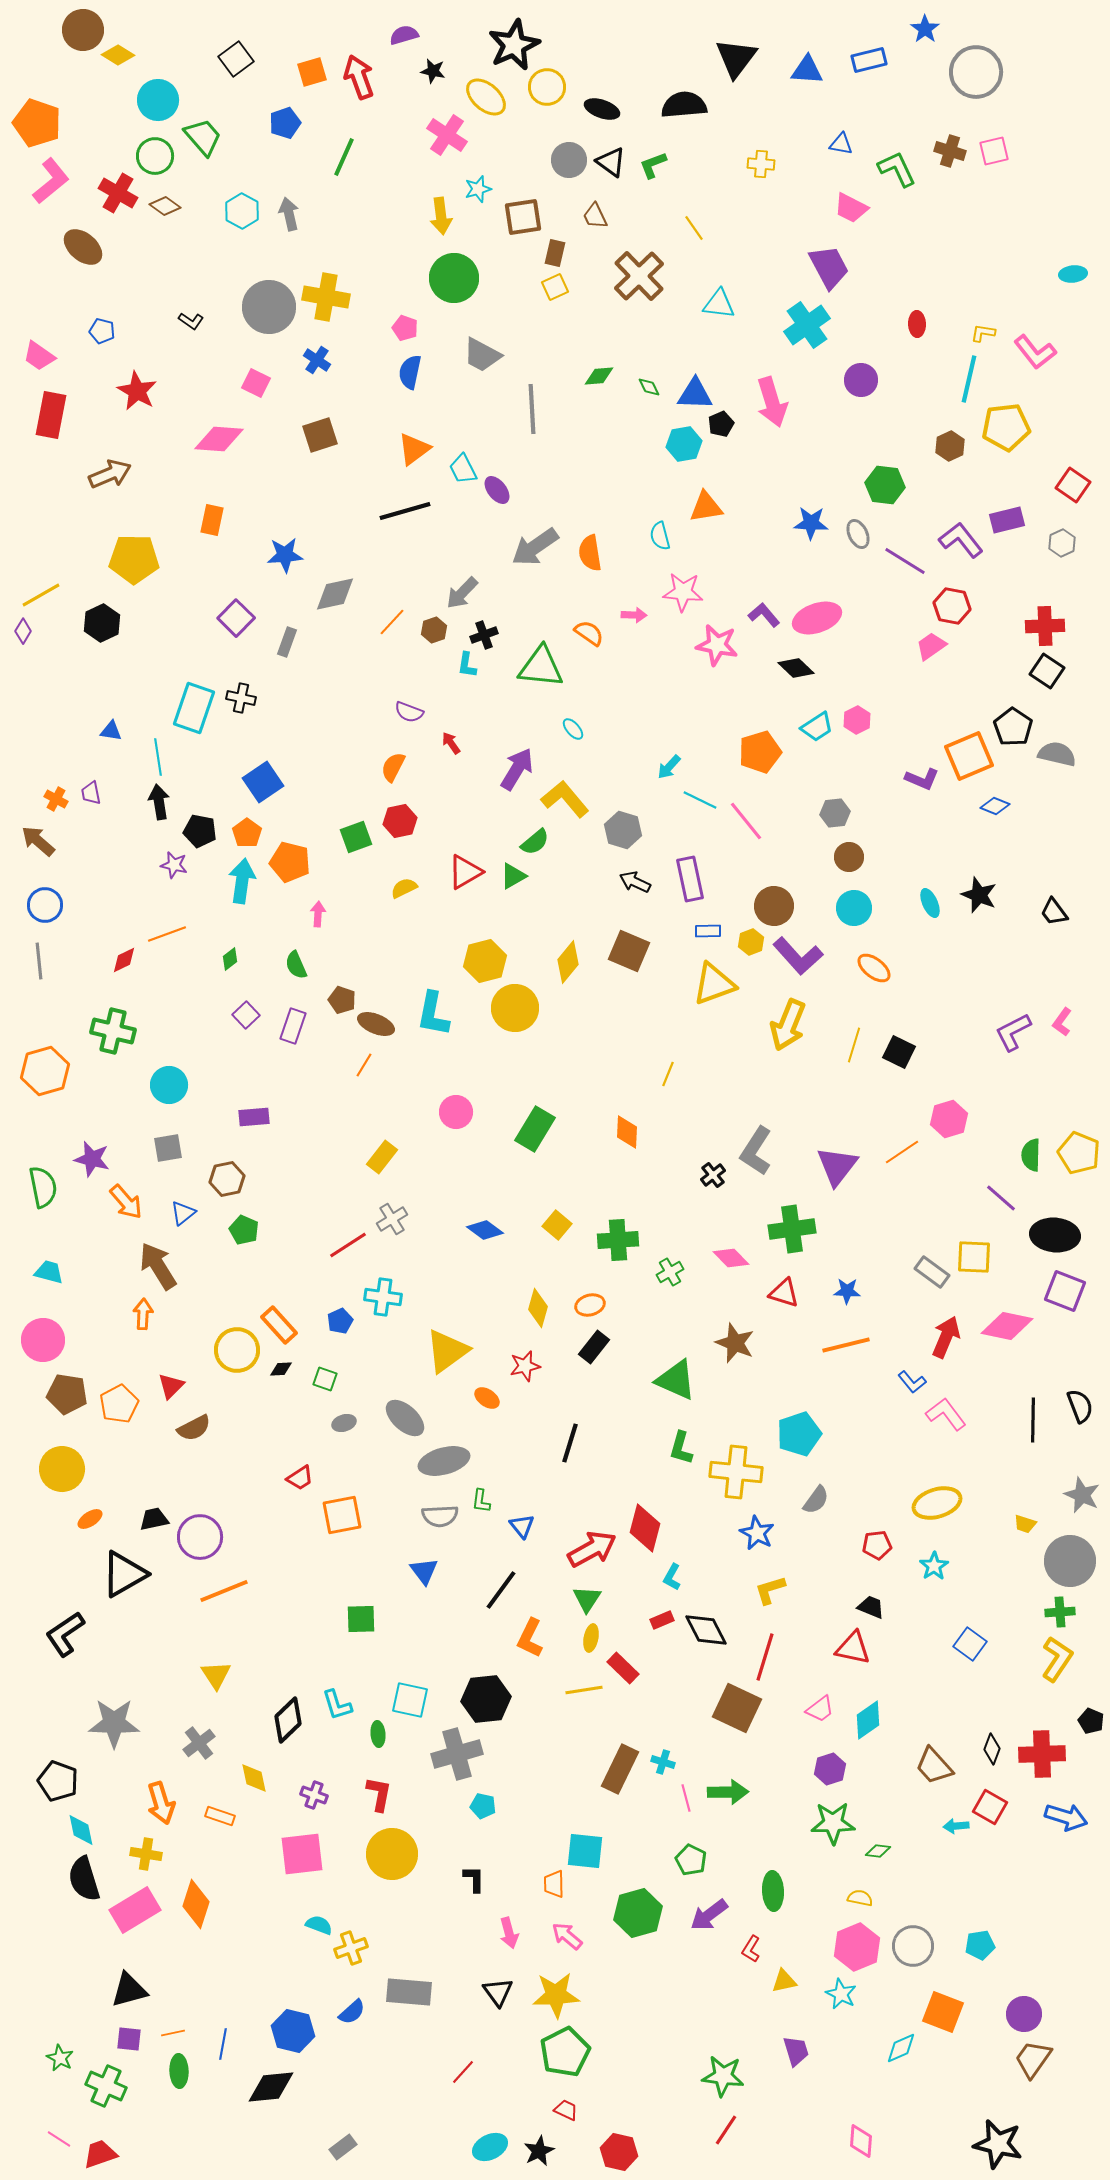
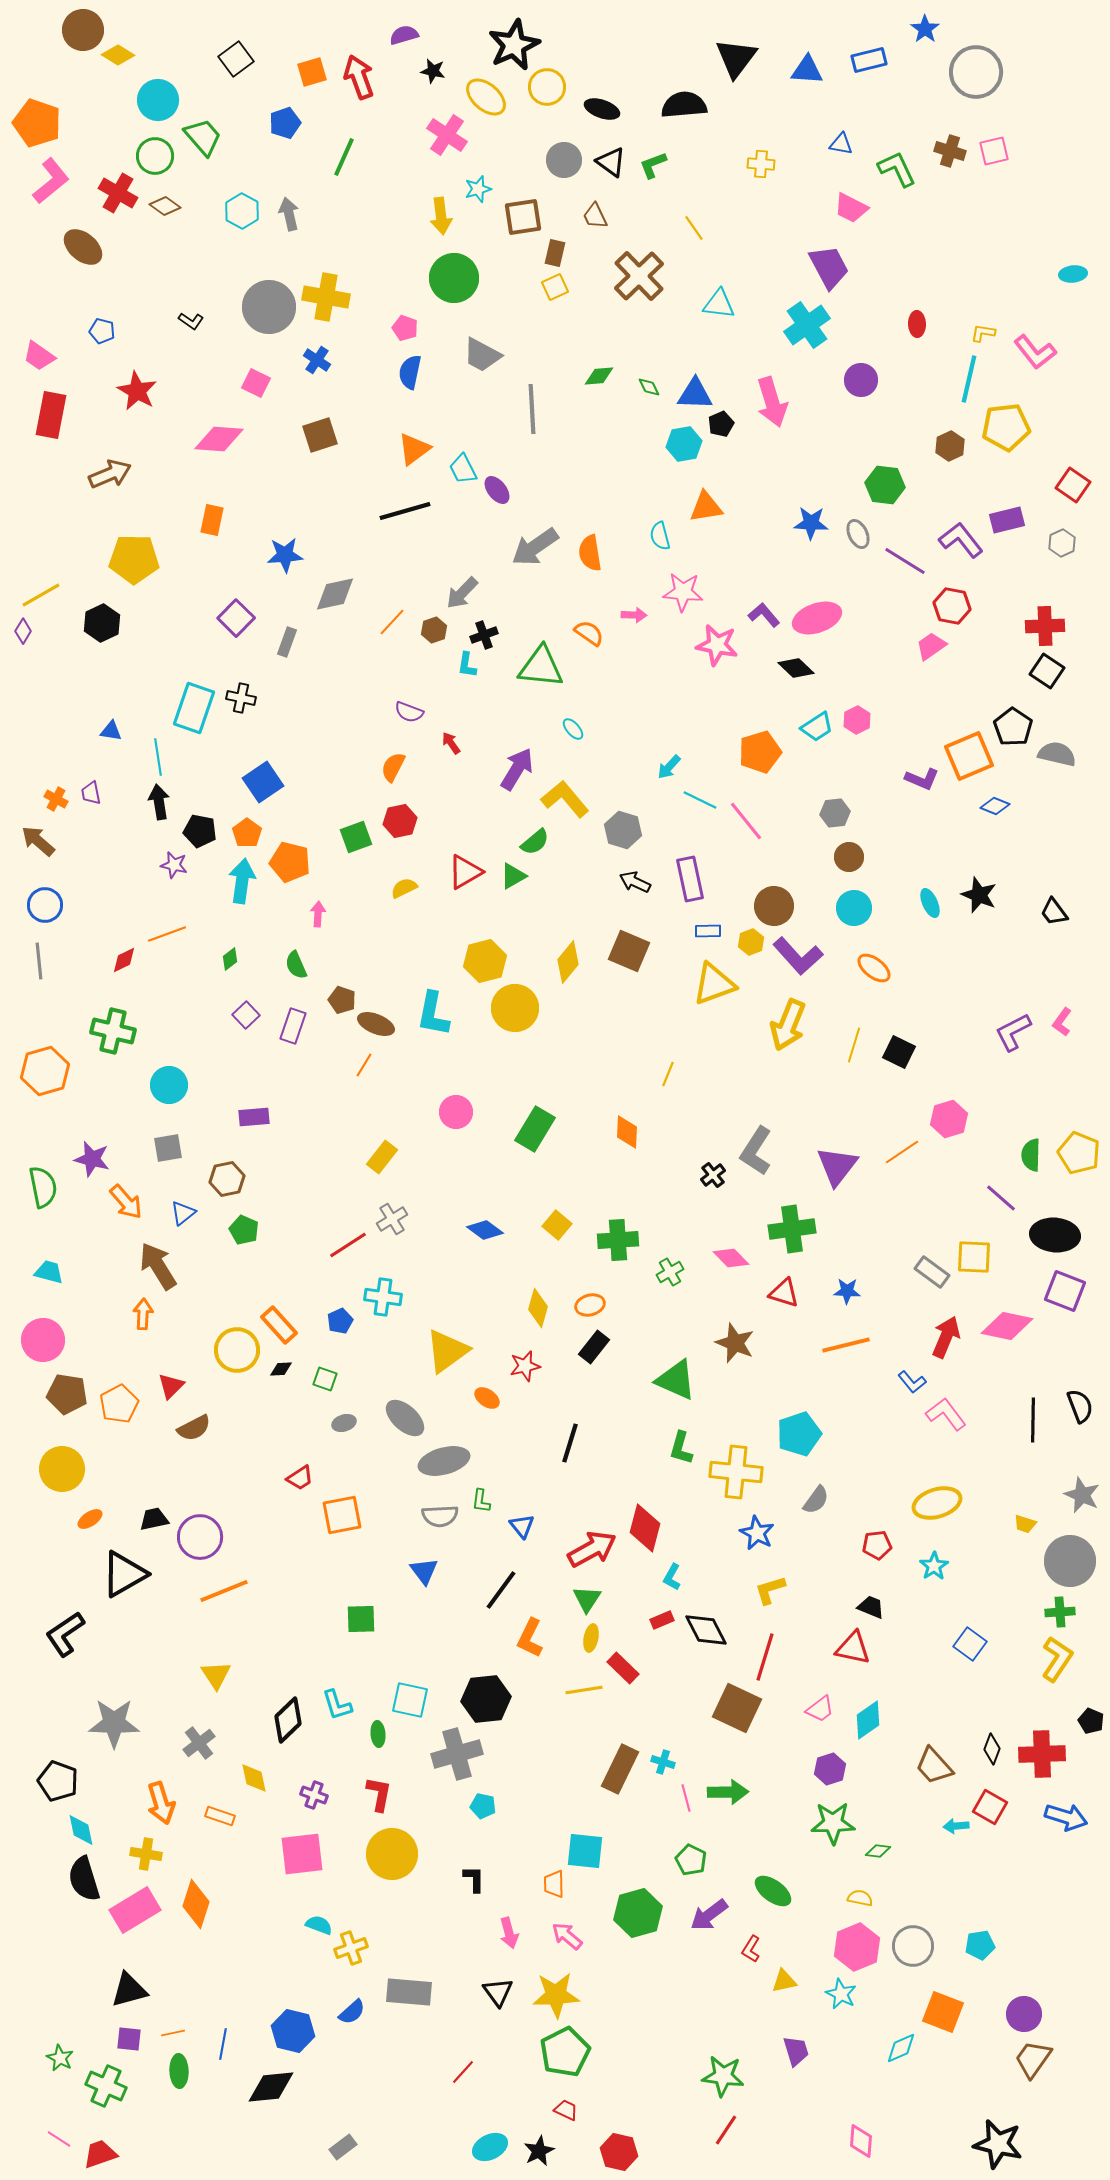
gray circle at (569, 160): moved 5 px left
green ellipse at (773, 1891): rotated 51 degrees counterclockwise
